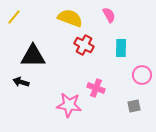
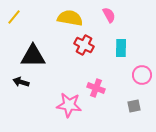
yellow semicircle: rotated 10 degrees counterclockwise
